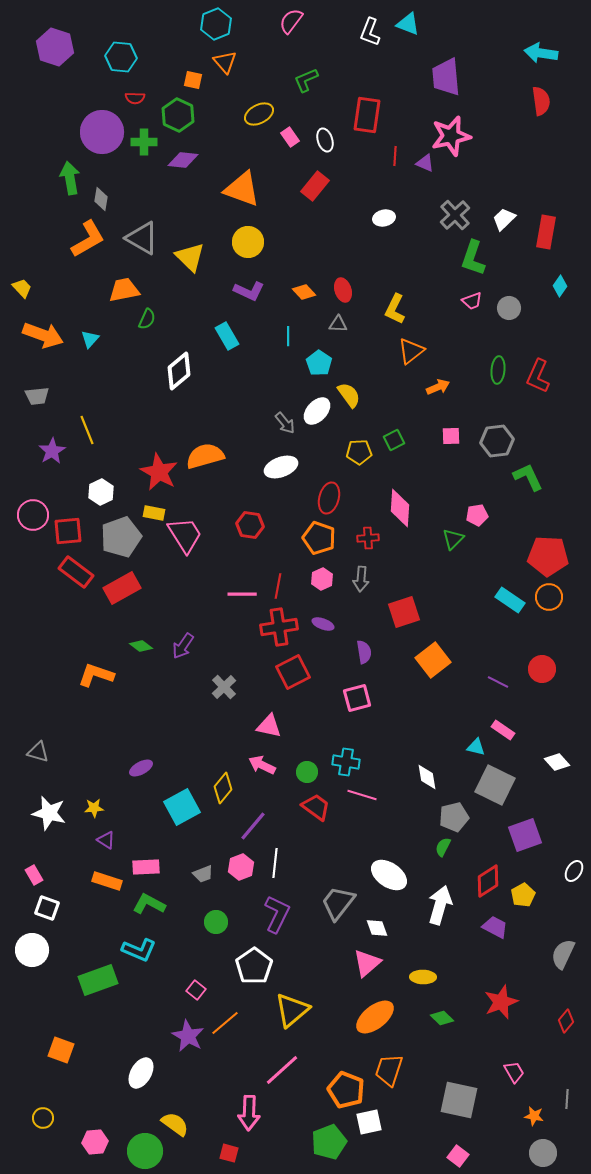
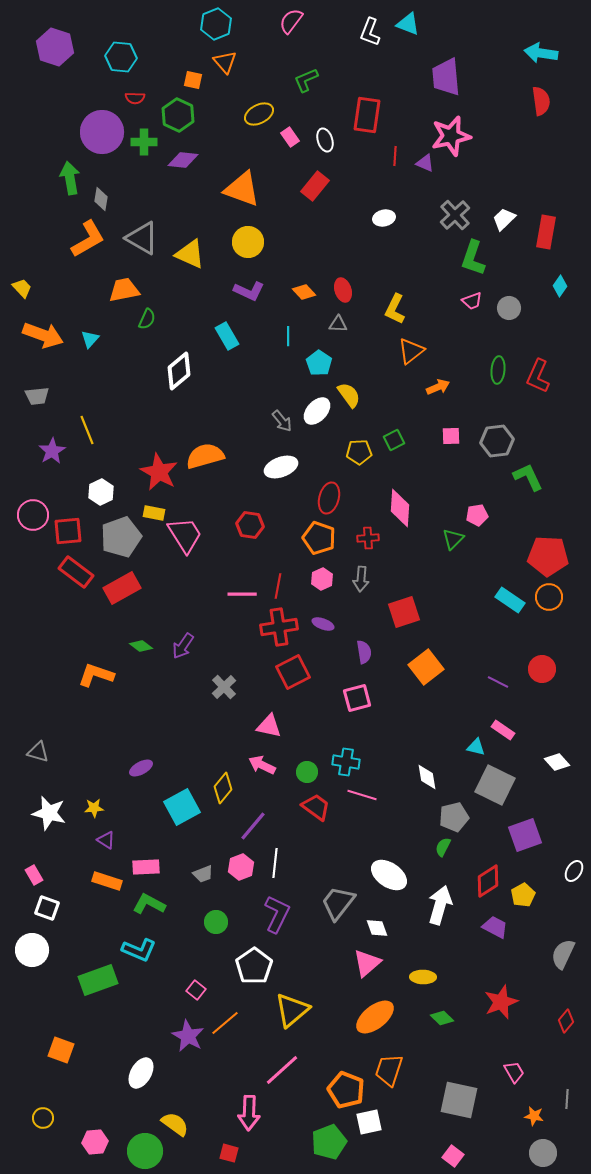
yellow triangle at (190, 257): moved 3 px up; rotated 20 degrees counterclockwise
gray arrow at (285, 423): moved 3 px left, 2 px up
orange square at (433, 660): moved 7 px left, 7 px down
pink square at (458, 1156): moved 5 px left
